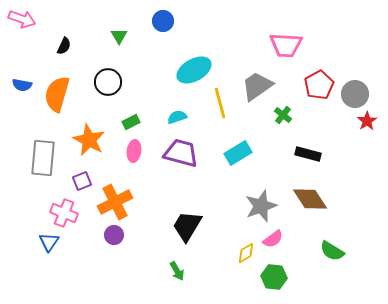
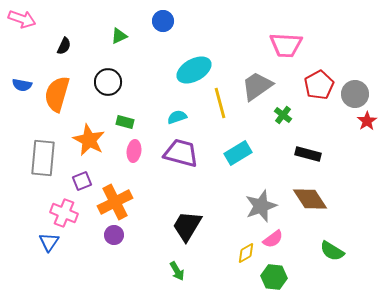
green triangle: rotated 36 degrees clockwise
green rectangle: moved 6 px left; rotated 42 degrees clockwise
